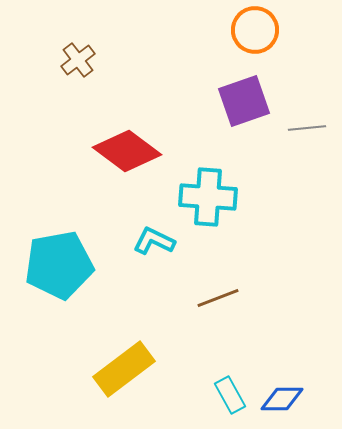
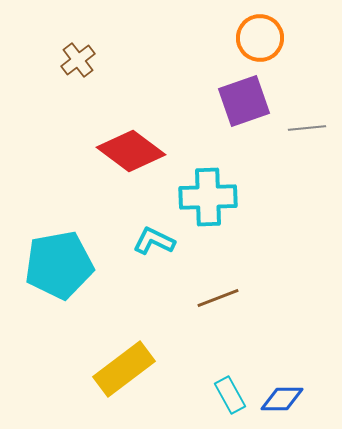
orange circle: moved 5 px right, 8 px down
red diamond: moved 4 px right
cyan cross: rotated 6 degrees counterclockwise
